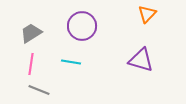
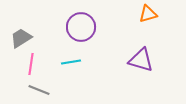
orange triangle: moved 1 px right; rotated 30 degrees clockwise
purple circle: moved 1 px left, 1 px down
gray trapezoid: moved 10 px left, 5 px down
cyan line: rotated 18 degrees counterclockwise
